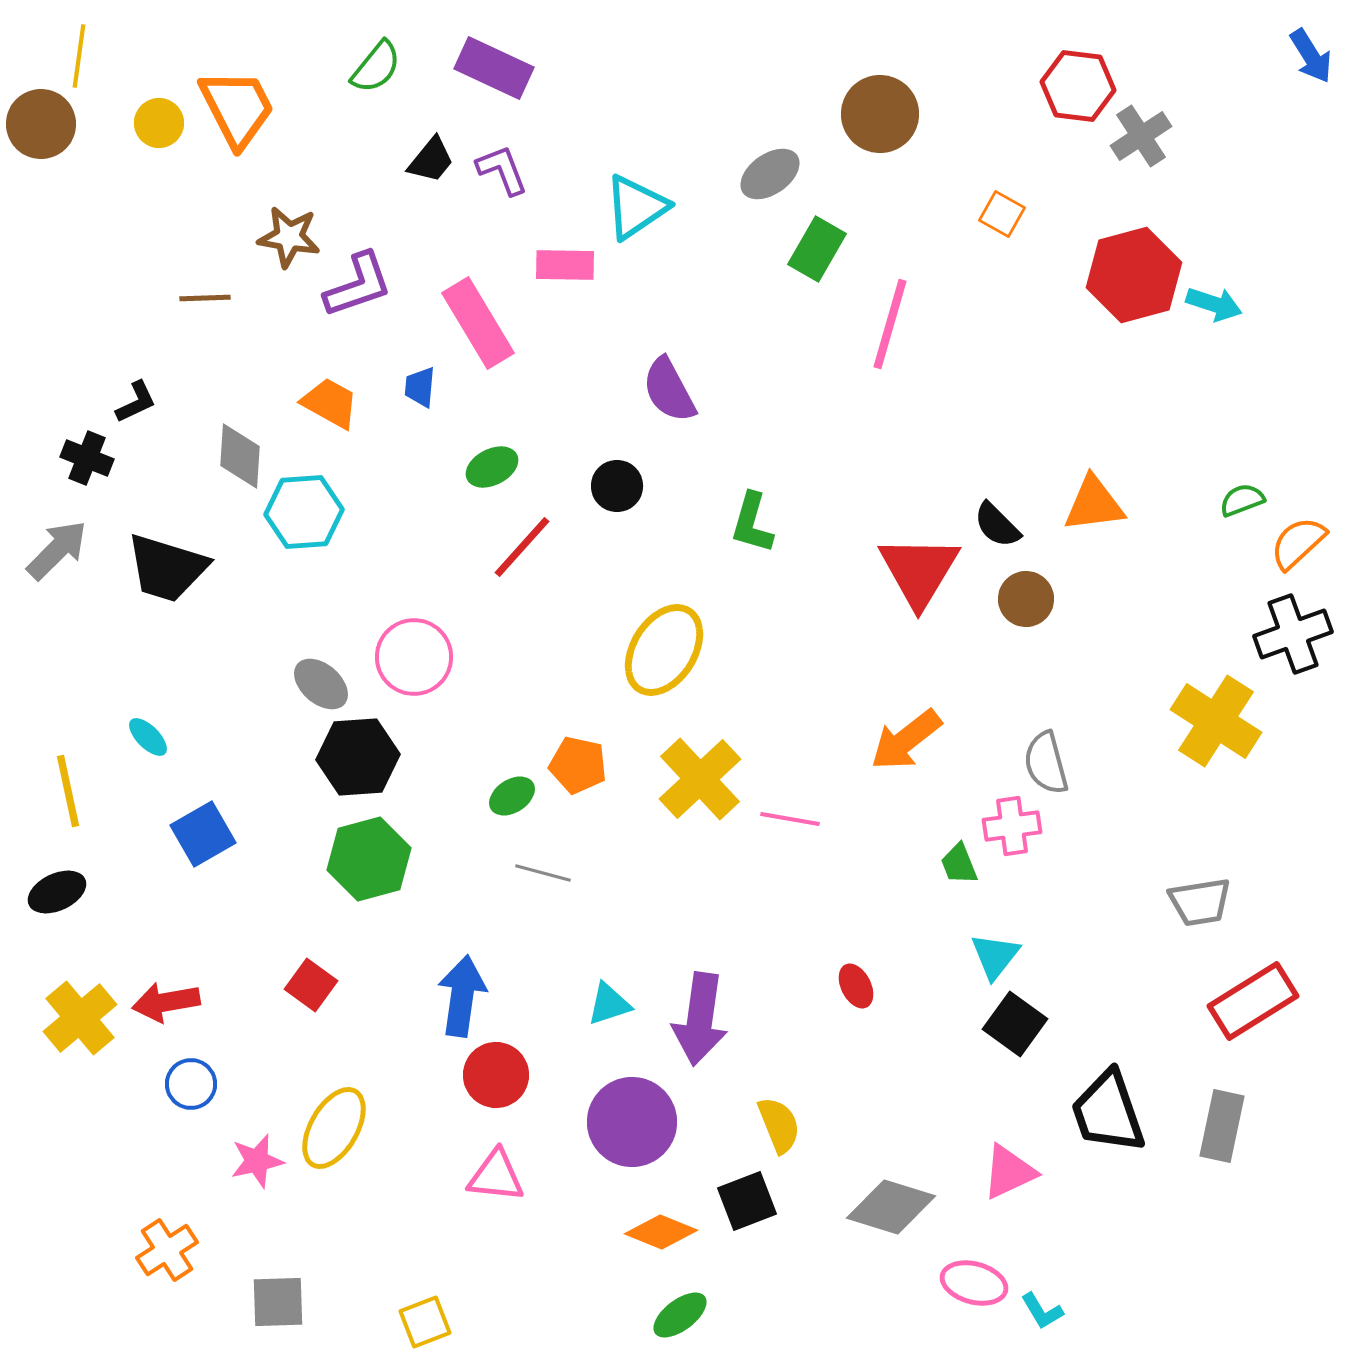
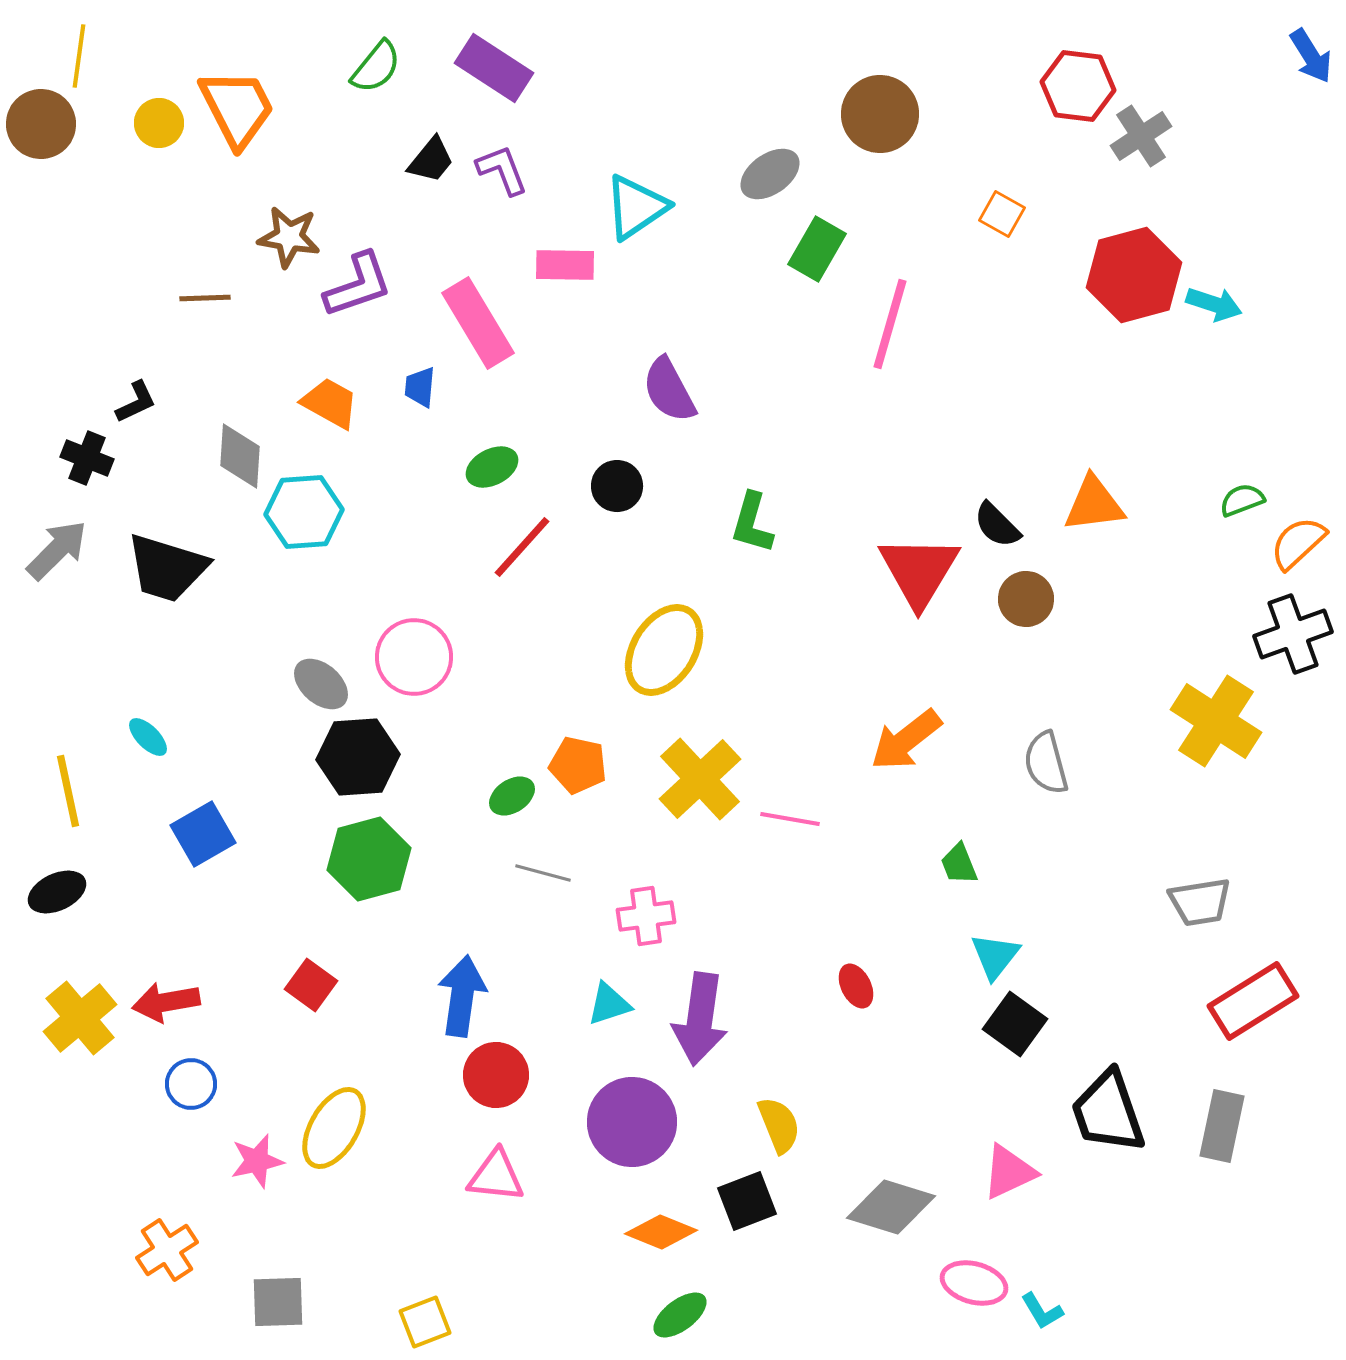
purple rectangle at (494, 68): rotated 8 degrees clockwise
pink cross at (1012, 826): moved 366 px left, 90 px down
